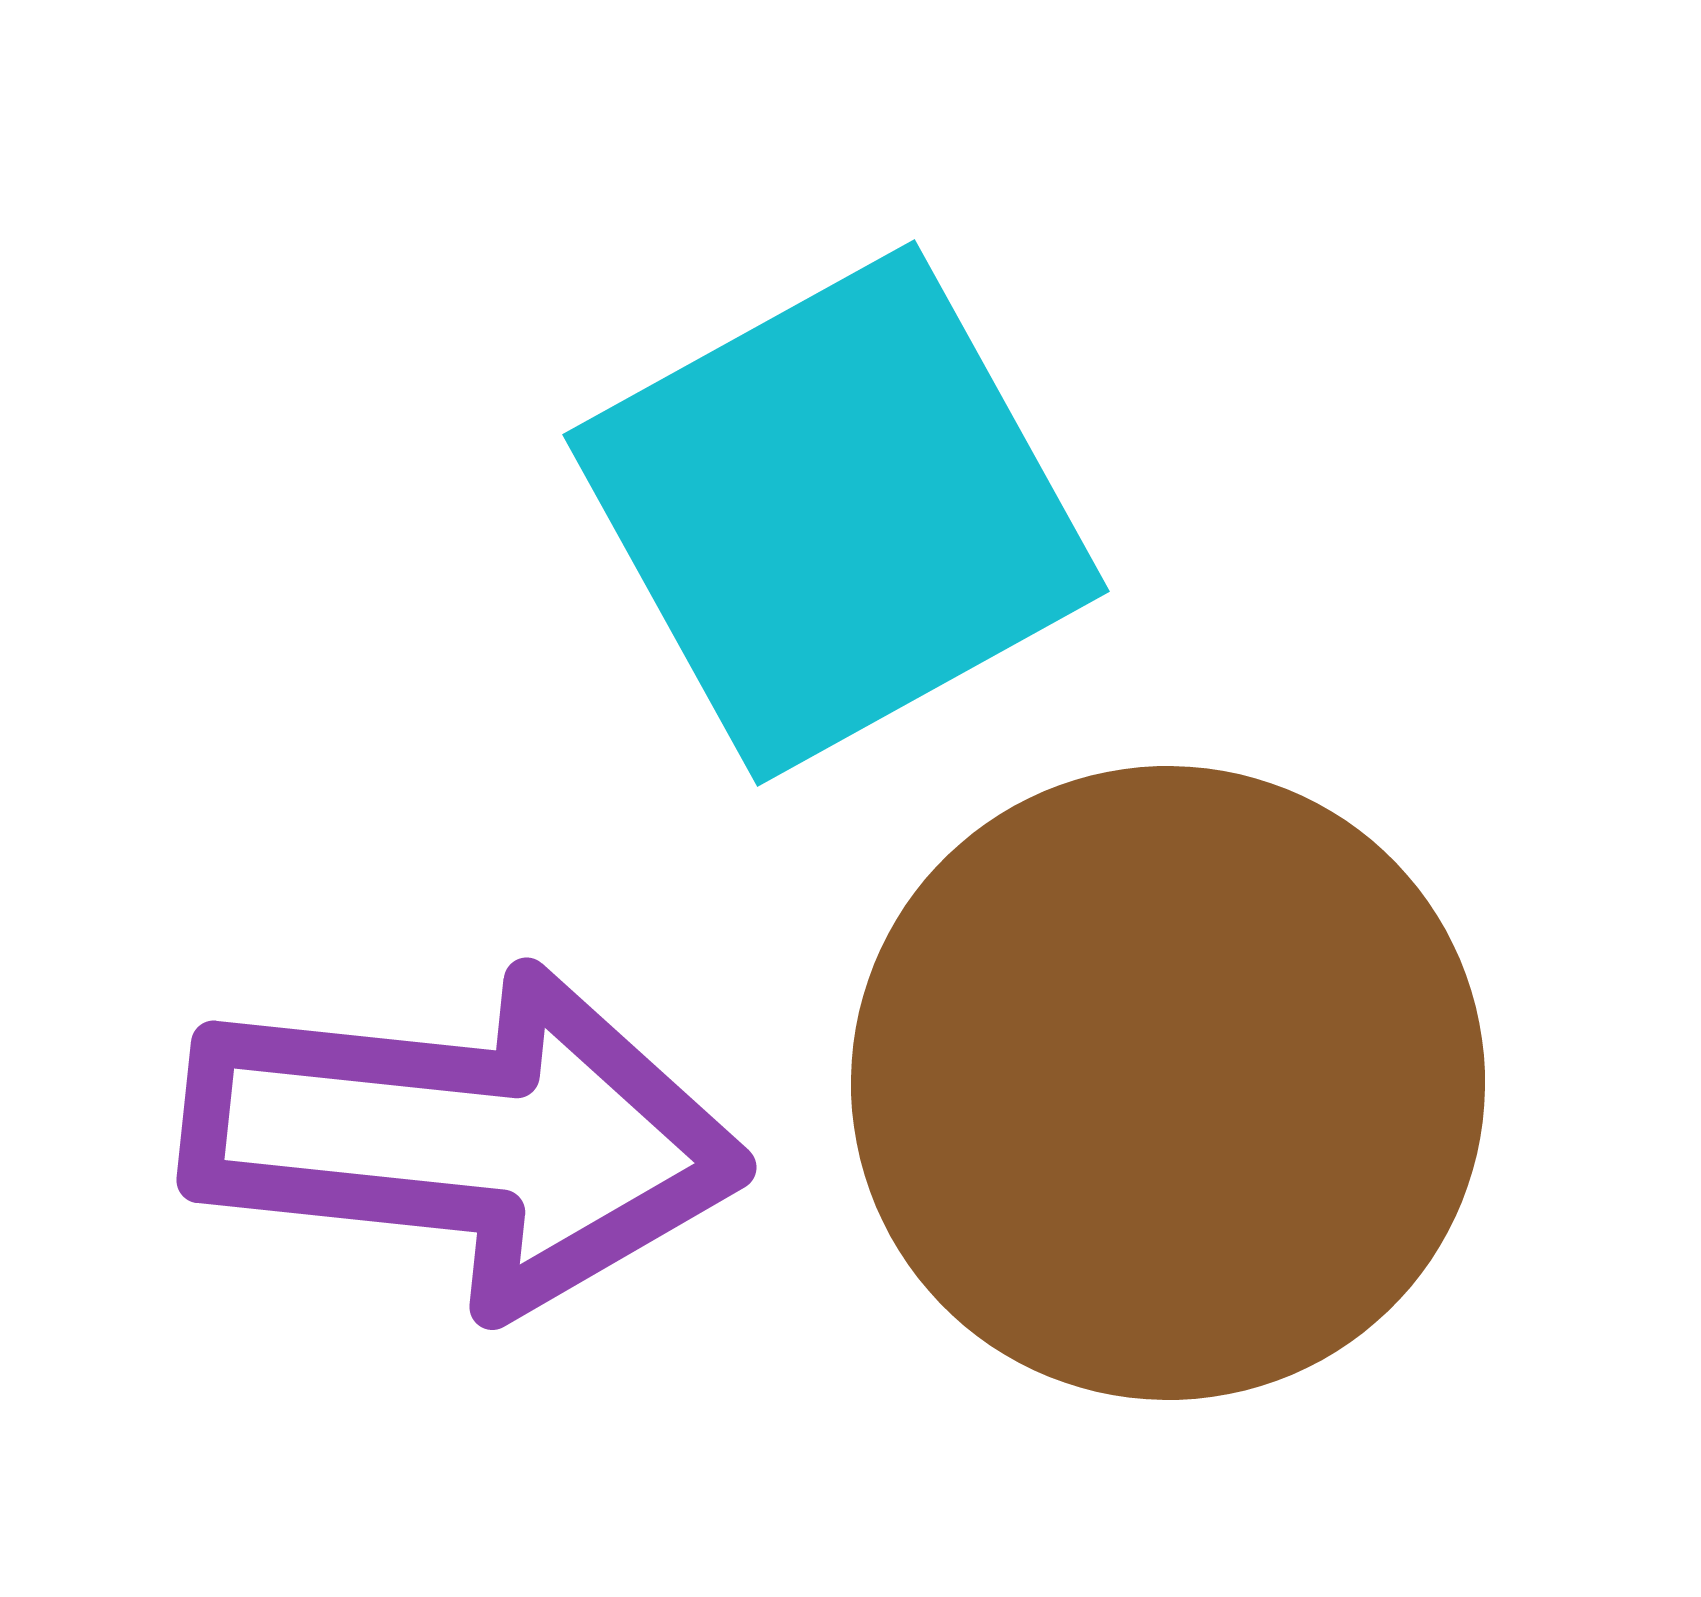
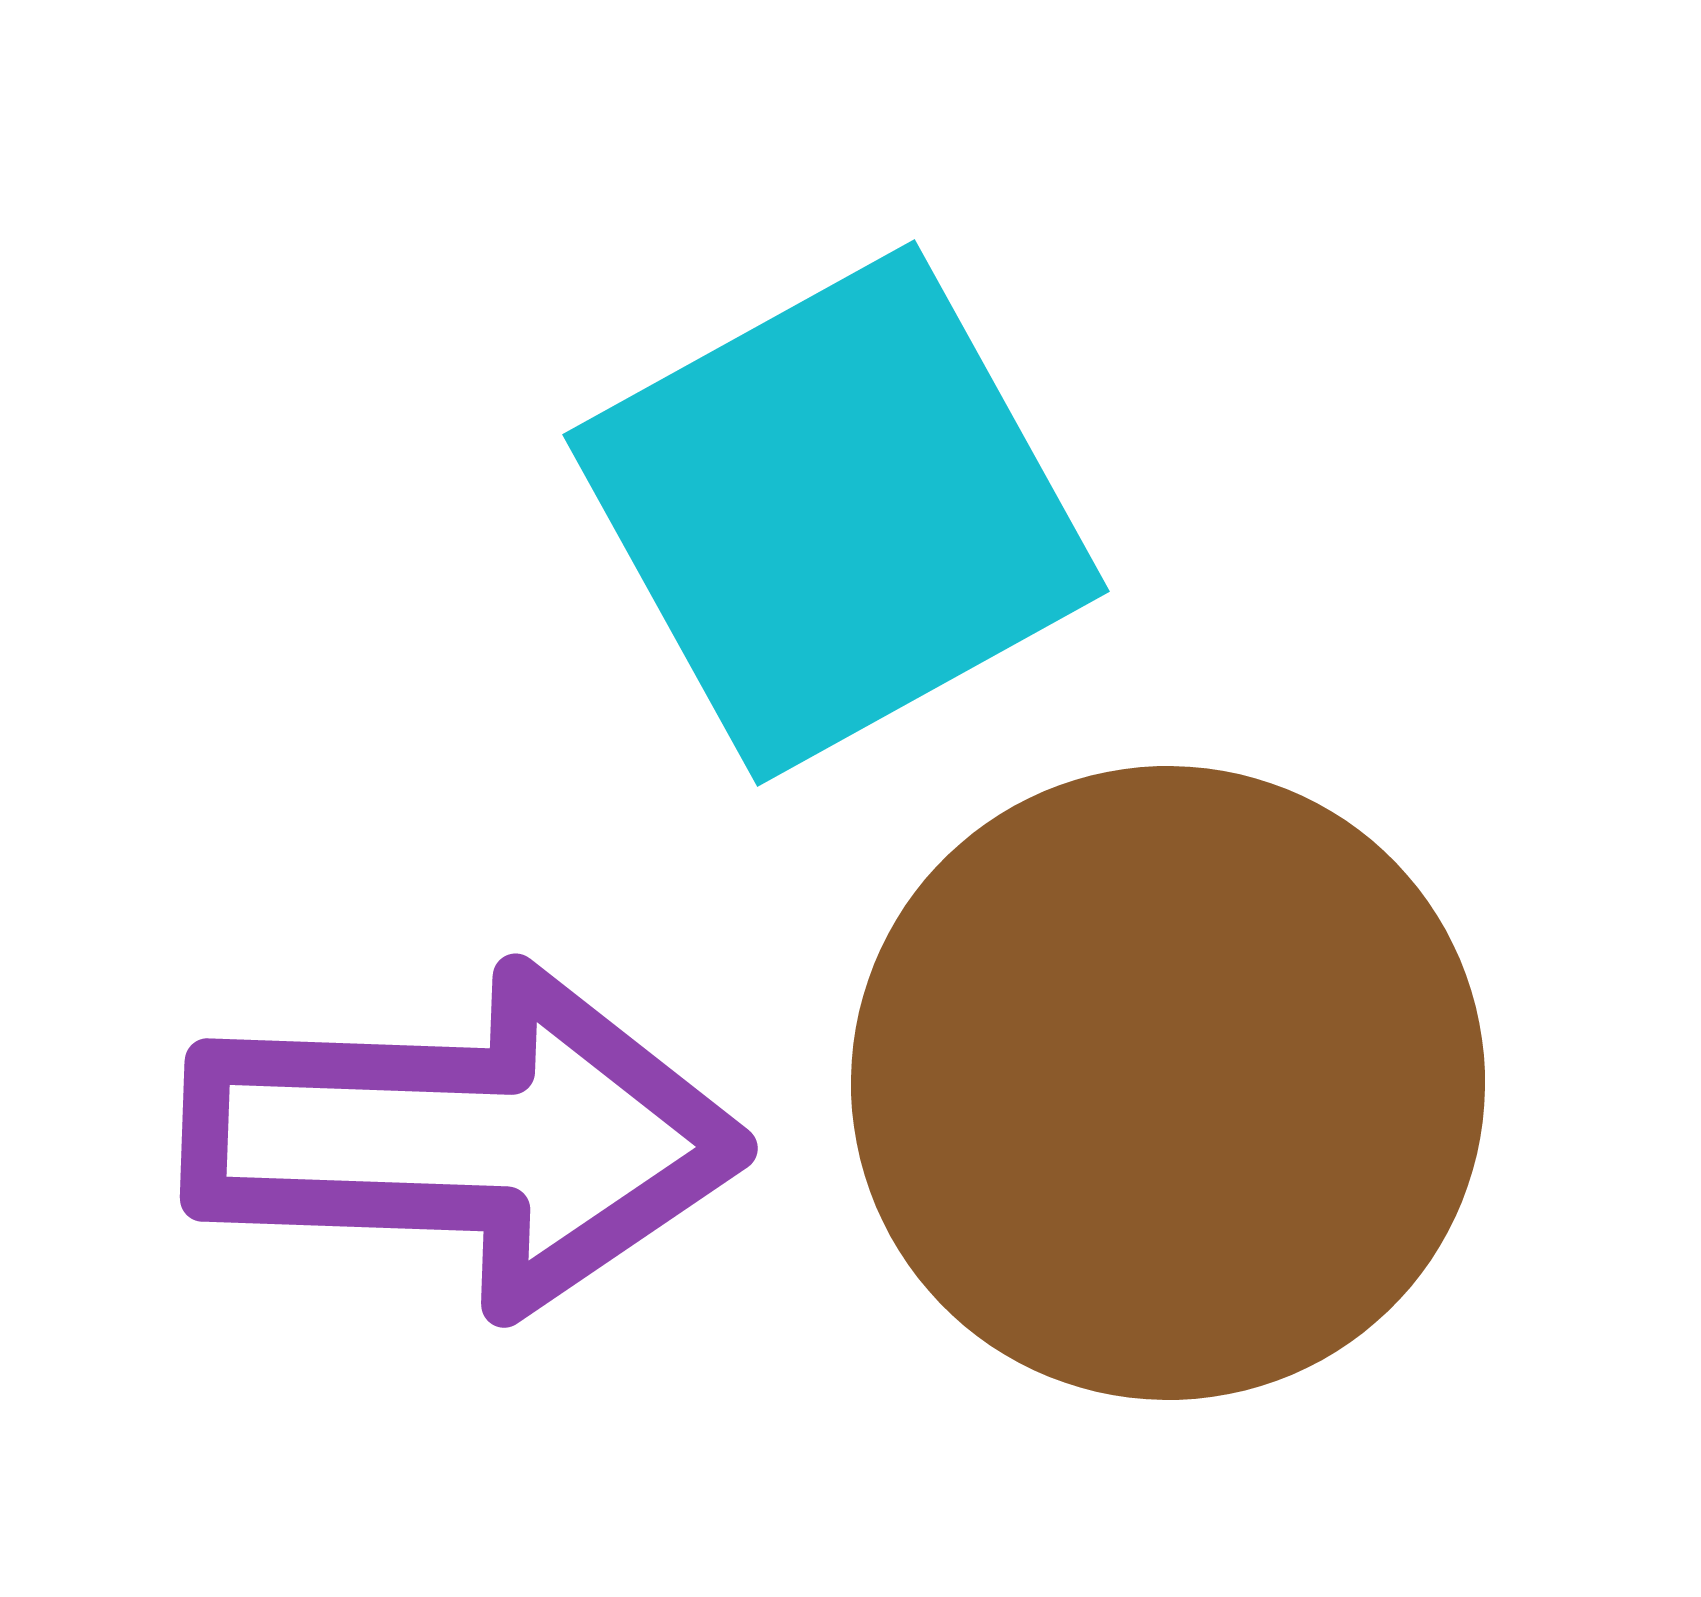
purple arrow: rotated 4 degrees counterclockwise
